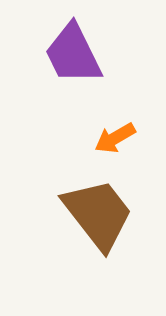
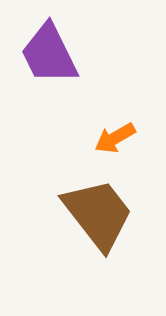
purple trapezoid: moved 24 px left
